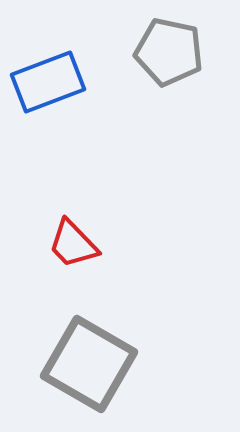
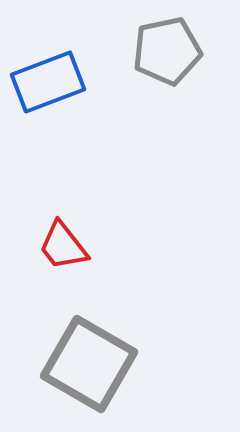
gray pentagon: moved 2 px left, 1 px up; rotated 24 degrees counterclockwise
red trapezoid: moved 10 px left, 2 px down; rotated 6 degrees clockwise
